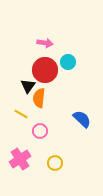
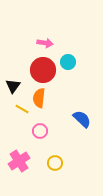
red circle: moved 2 px left
black triangle: moved 15 px left
yellow line: moved 1 px right, 5 px up
pink cross: moved 1 px left, 2 px down
